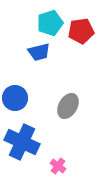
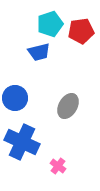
cyan pentagon: moved 1 px down
